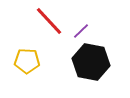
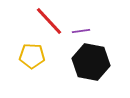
purple line: rotated 36 degrees clockwise
yellow pentagon: moved 5 px right, 5 px up
